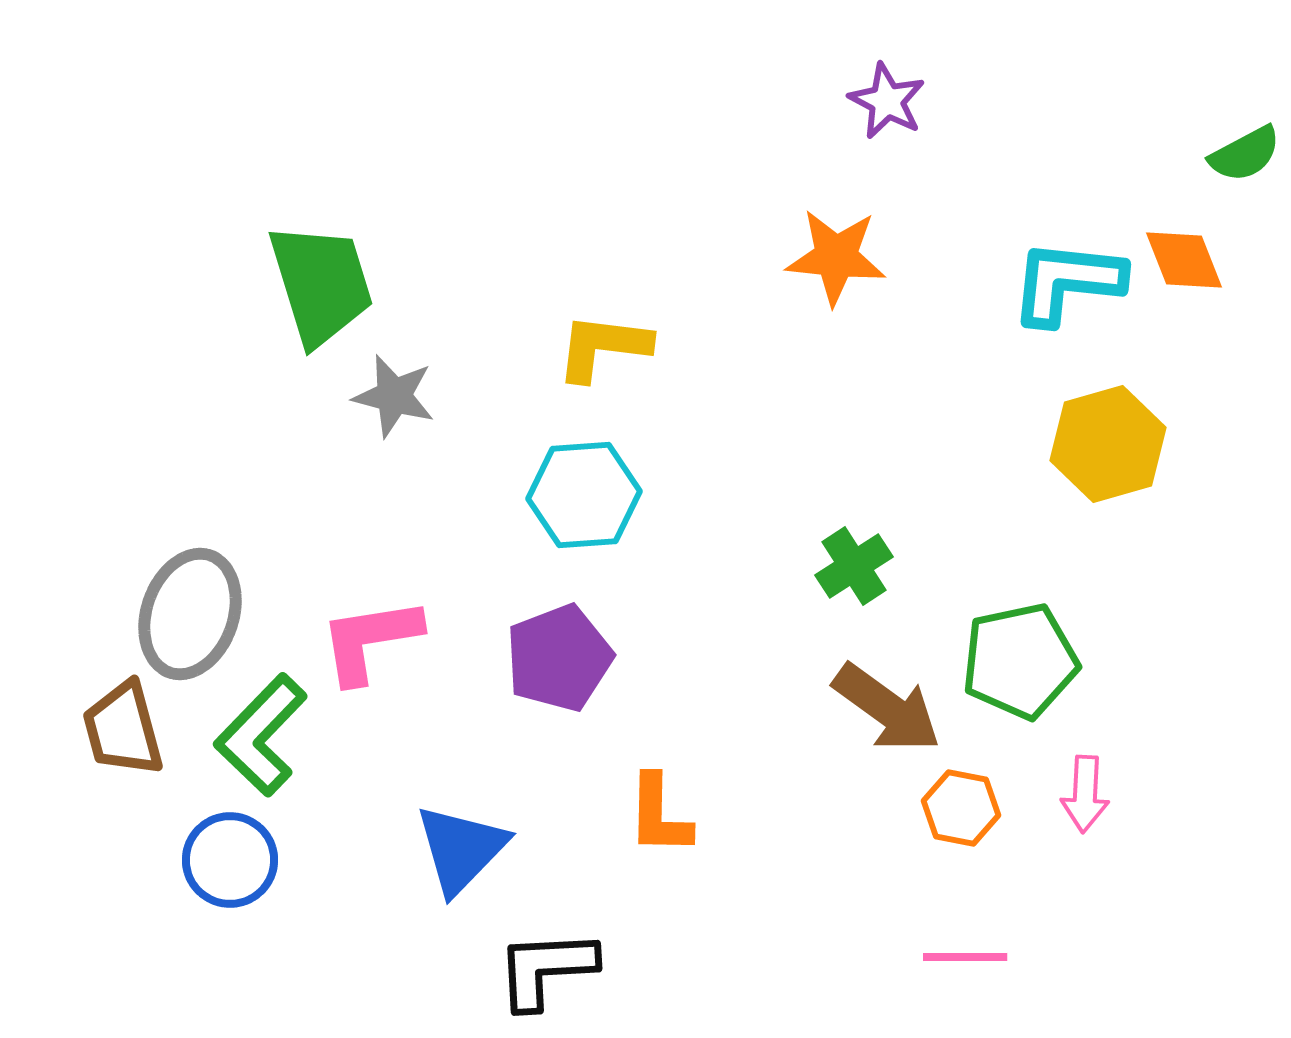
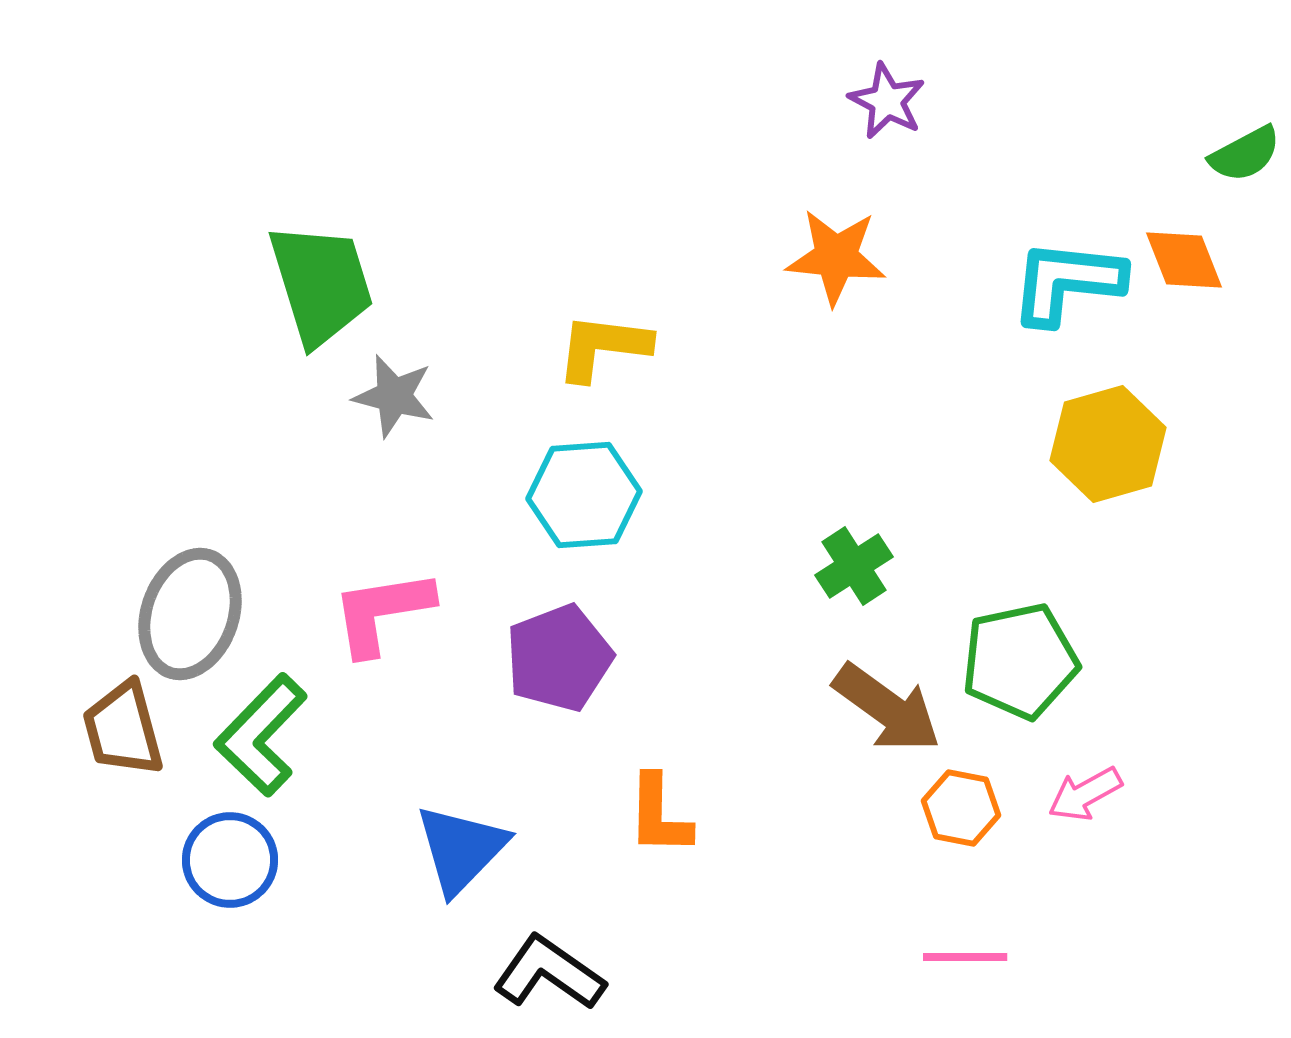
pink L-shape: moved 12 px right, 28 px up
pink arrow: rotated 58 degrees clockwise
black L-shape: moved 3 px right, 4 px down; rotated 38 degrees clockwise
